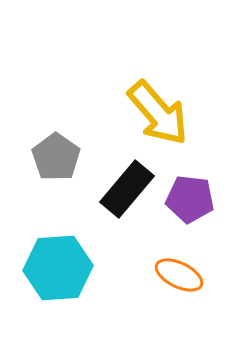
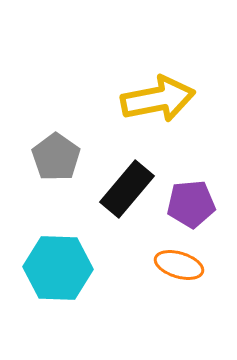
yellow arrow: moved 14 px up; rotated 60 degrees counterclockwise
purple pentagon: moved 1 px right, 5 px down; rotated 12 degrees counterclockwise
cyan hexagon: rotated 6 degrees clockwise
orange ellipse: moved 10 px up; rotated 9 degrees counterclockwise
